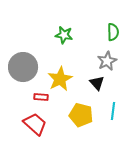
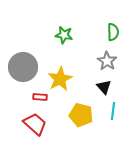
gray star: rotated 12 degrees counterclockwise
black triangle: moved 7 px right, 4 px down
red rectangle: moved 1 px left
